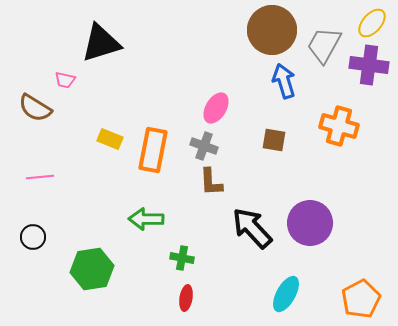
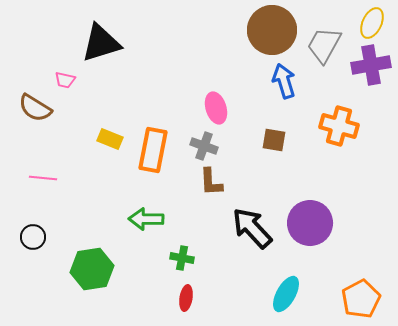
yellow ellipse: rotated 16 degrees counterclockwise
purple cross: moved 2 px right; rotated 18 degrees counterclockwise
pink ellipse: rotated 48 degrees counterclockwise
pink line: moved 3 px right, 1 px down; rotated 12 degrees clockwise
